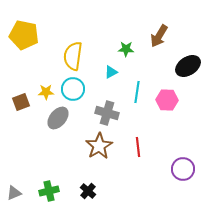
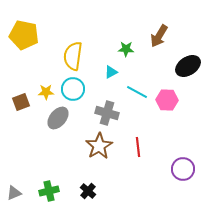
cyan line: rotated 70 degrees counterclockwise
